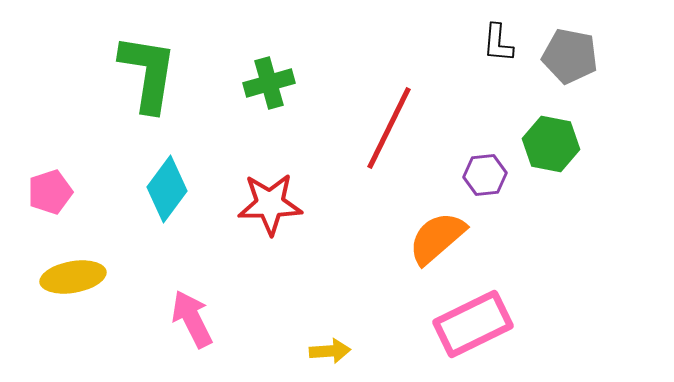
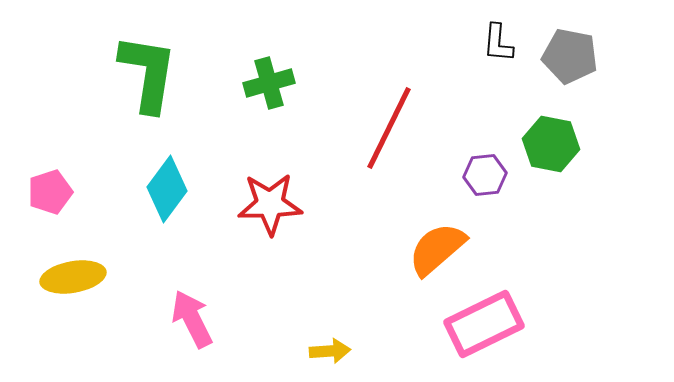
orange semicircle: moved 11 px down
pink rectangle: moved 11 px right
